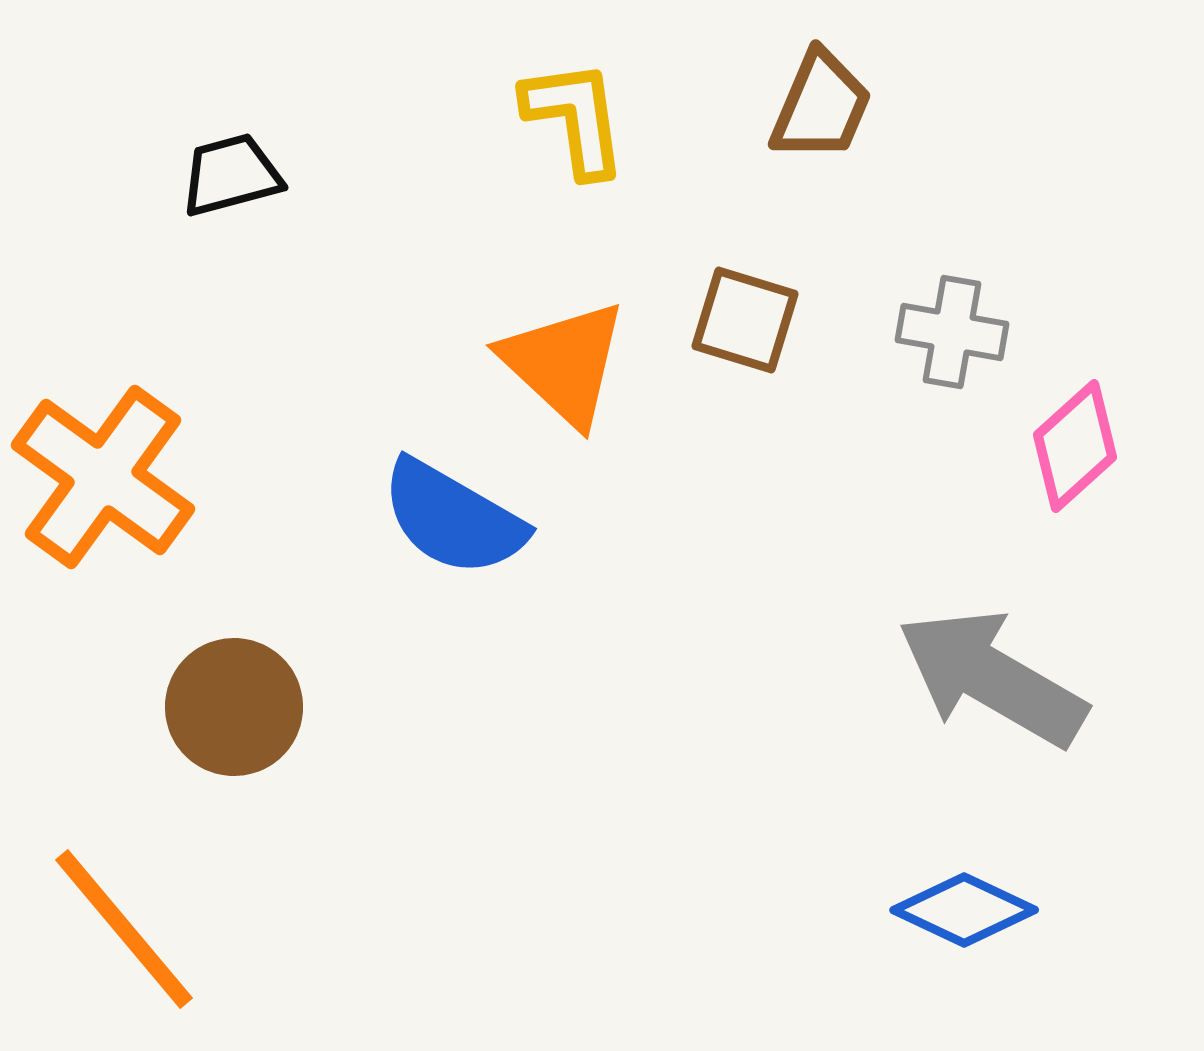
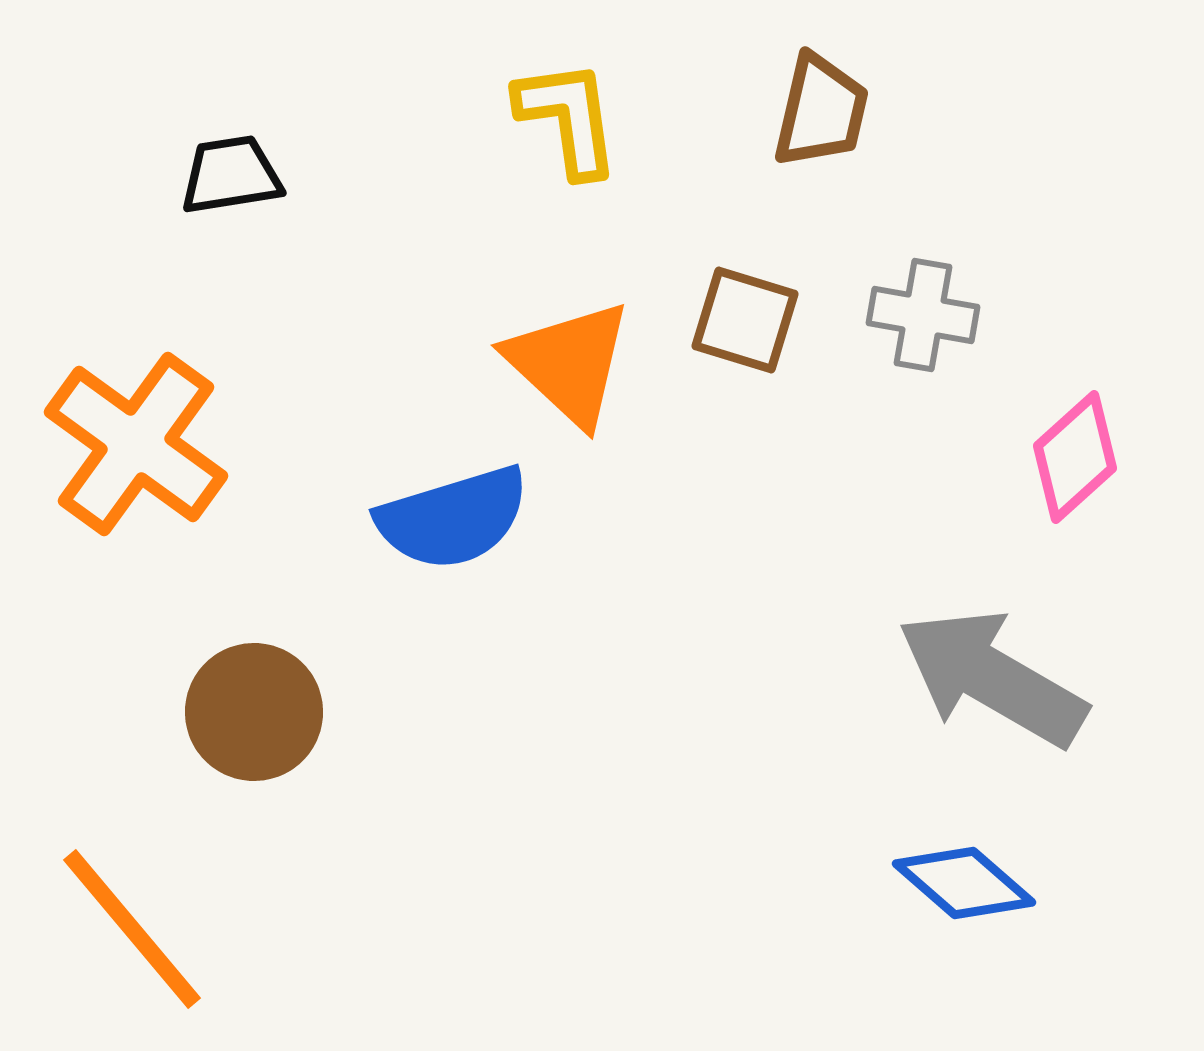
brown trapezoid: moved 5 px down; rotated 10 degrees counterclockwise
yellow L-shape: moved 7 px left
black trapezoid: rotated 6 degrees clockwise
gray cross: moved 29 px left, 17 px up
orange triangle: moved 5 px right
pink diamond: moved 11 px down
orange cross: moved 33 px right, 33 px up
blue semicircle: rotated 47 degrees counterclockwise
brown circle: moved 20 px right, 5 px down
blue diamond: moved 27 px up; rotated 16 degrees clockwise
orange line: moved 8 px right
